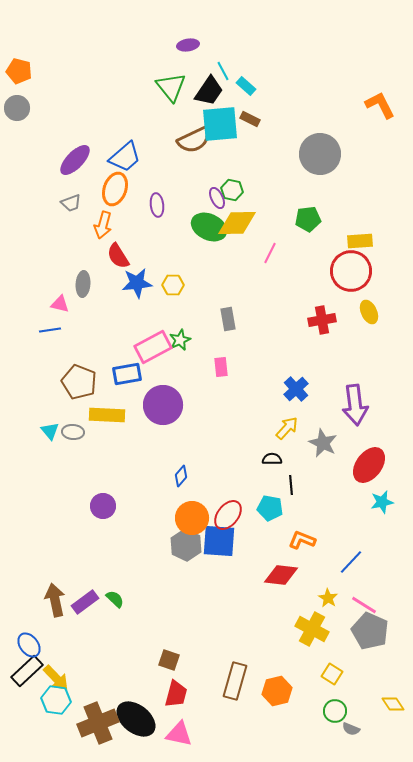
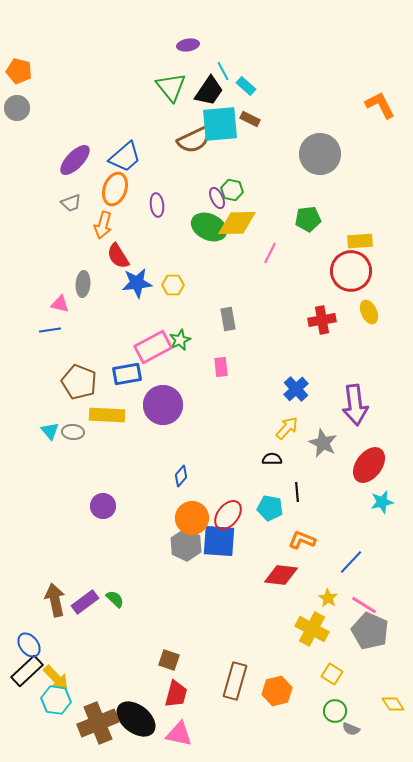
black line at (291, 485): moved 6 px right, 7 px down
